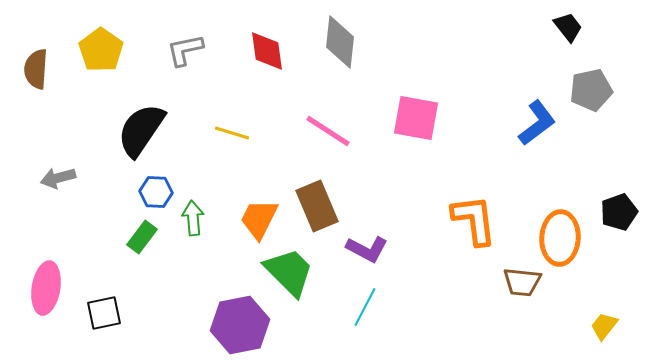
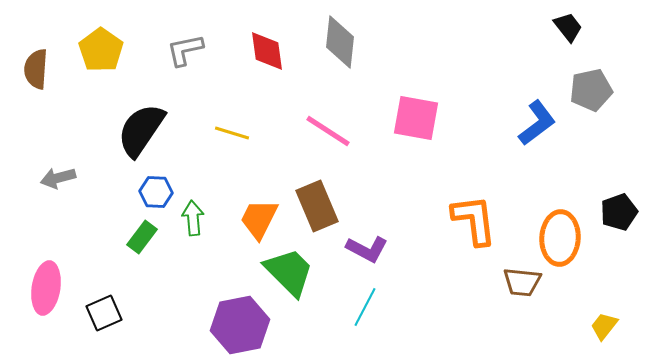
black square: rotated 12 degrees counterclockwise
